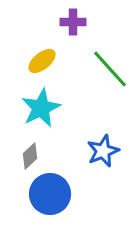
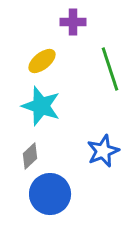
green line: rotated 24 degrees clockwise
cyan star: moved 2 px up; rotated 27 degrees counterclockwise
